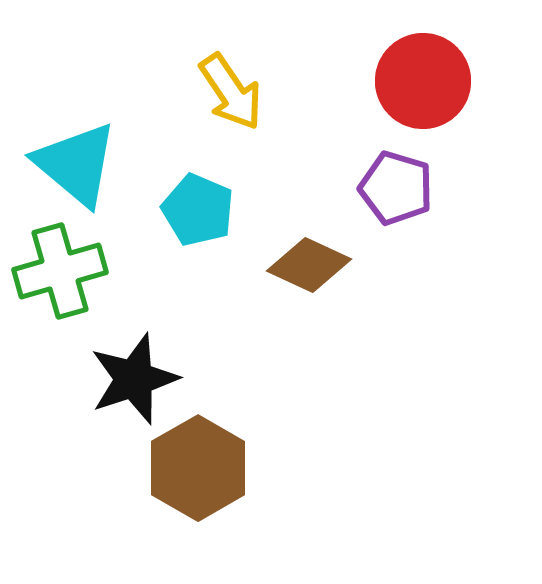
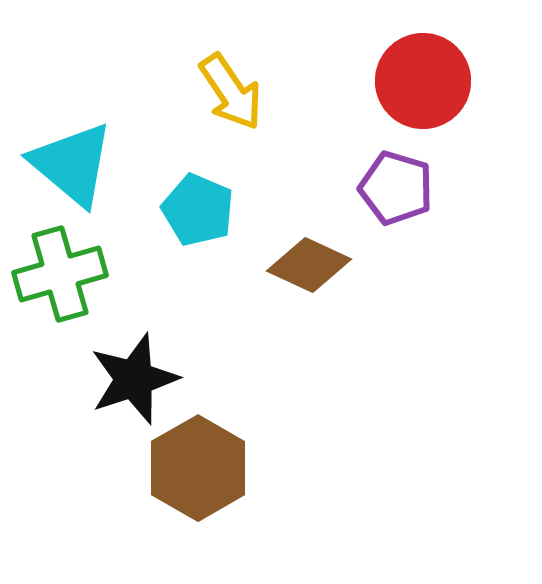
cyan triangle: moved 4 px left
green cross: moved 3 px down
